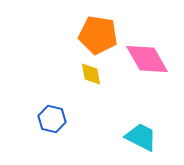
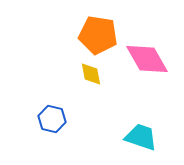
cyan trapezoid: rotated 8 degrees counterclockwise
